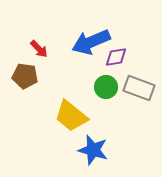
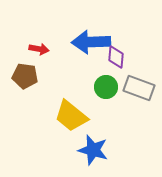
blue arrow: rotated 21 degrees clockwise
red arrow: rotated 36 degrees counterclockwise
purple diamond: rotated 75 degrees counterclockwise
